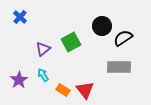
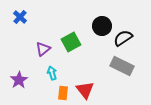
gray rectangle: moved 3 px right, 1 px up; rotated 25 degrees clockwise
cyan arrow: moved 9 px right, 2 px up; rotated 16 degrees clockwise
orange rectangle: moved 3 px down; rotated 64 degrees clockwise
